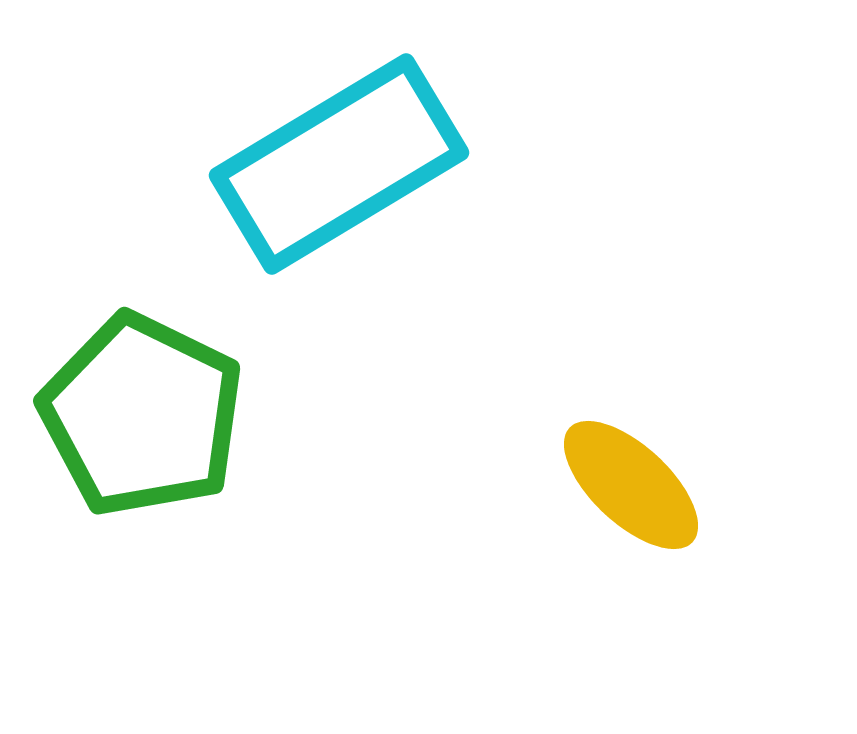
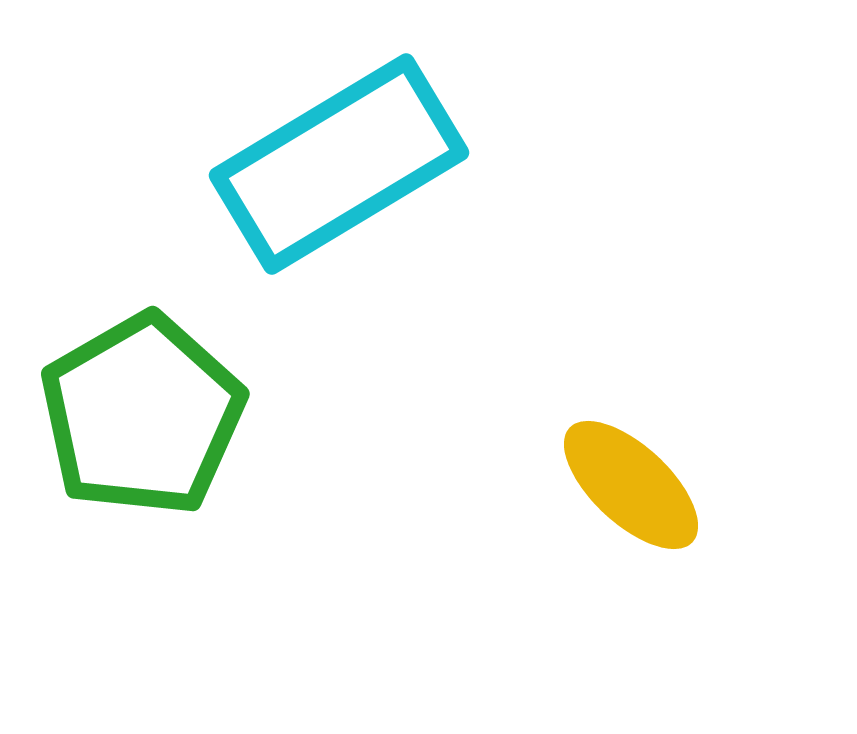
green pentagon: rotated 16 degrees clockwise
